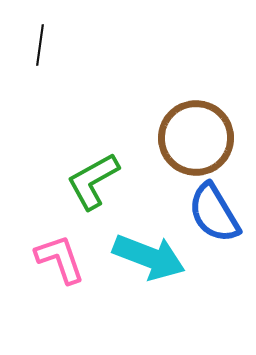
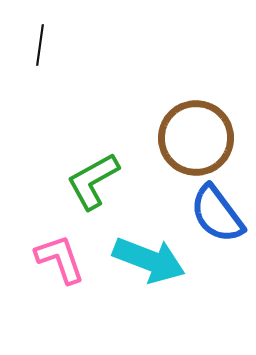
blue semicircle: moved 3 px right, 1 px down; rotated 6 degrees counterclockwise
cyan arrow: moved 3 px down
